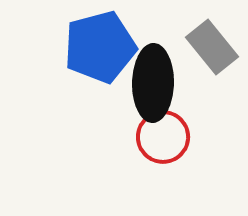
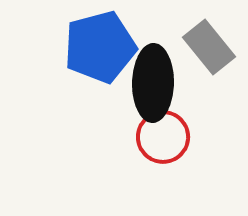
gray rectangle: moved 3 px left
